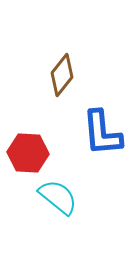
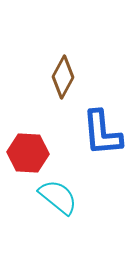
brown diamond: moved 1 px right, 2 px down; rotated 9 degrees counterclockwise
